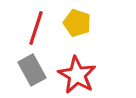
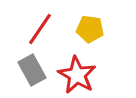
yellow pentagon: moved 13 px right, 6 px down; rotated 12 degrees counterclockwise
red line: moved 4 px right, 1 px down; rotated 16 degrees clockwise
